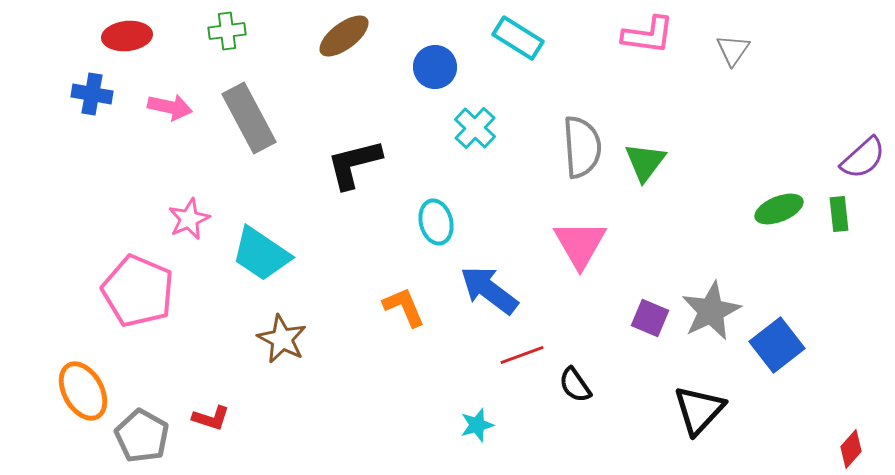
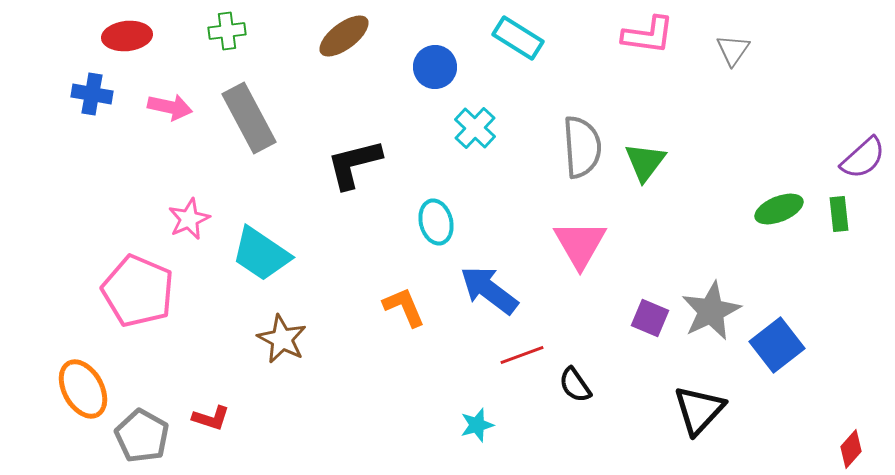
orange ellipse: moved 2 px up
